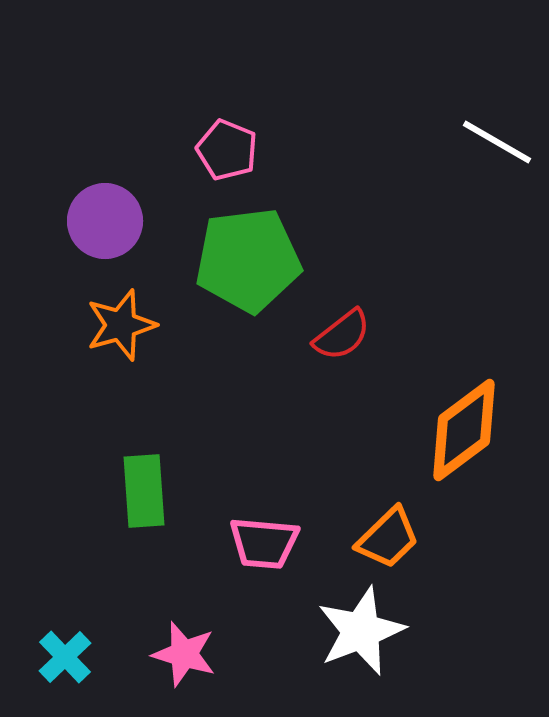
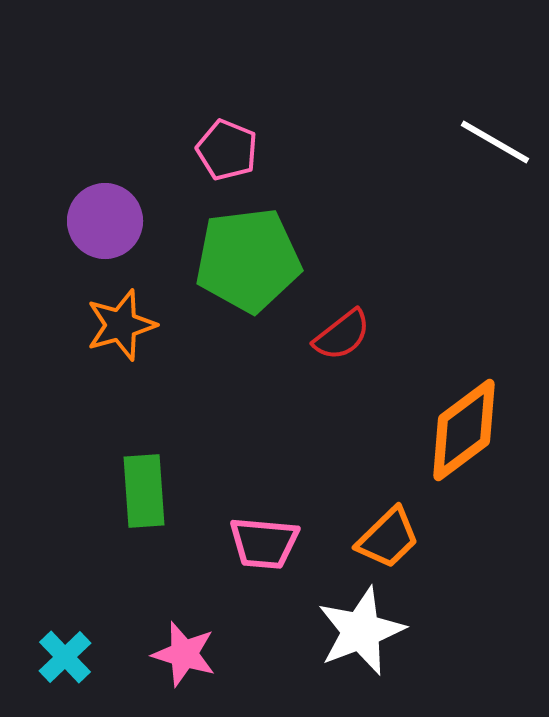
white line: moved 2 px left
